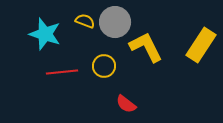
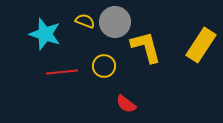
yellow L-shape: rotated 12 degrees clockwise
